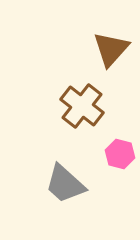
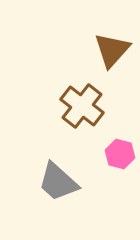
brown triangle: moved 1 px right, 1 px down
gray trapezoid: moved 7 px left, 2 px up
